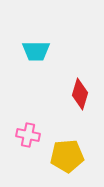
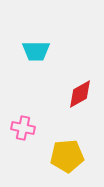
red diamond: rotated 44 degrees clockwise
pink cross: moved 5 px left, 7 px up
